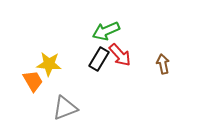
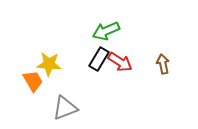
red arrow: moved 7 px down; rotated 15 degrees counterclockwise
